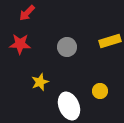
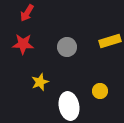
red arrow: rotated 12 degrees counterclockwise
red star: moved 3 px right
white ellipse: rotated 12 degrees clockwise
